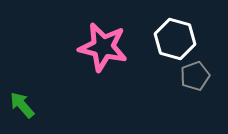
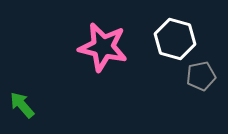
gray pentagon: moved 6 px right; rotated 8 degrees clockwise
